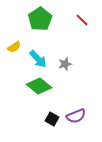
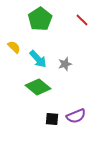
yellow semicircle: rotated 104 degrees counterclockwise
green diamond: moved 1 px left, 1 px down
black square: rotated 24 degrees counterclockwise
